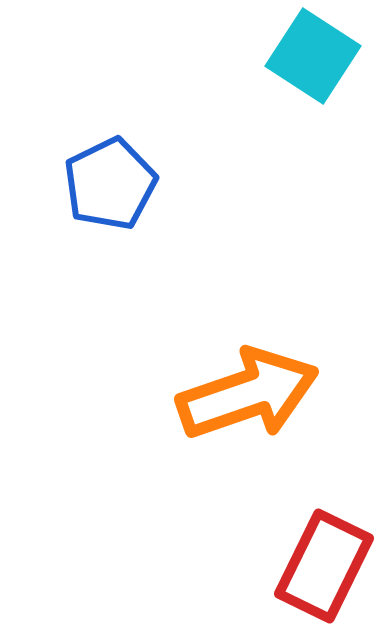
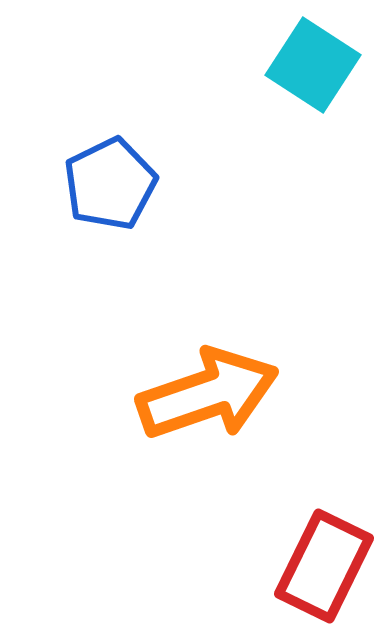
cyan square: moved 9 px down
orange arrow: moved 40 px left
